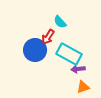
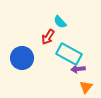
blue circle: moved 13 px left, 8 px down
orange triangle: moved 3 px right; rotated 32 degrees counterclockwise
